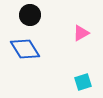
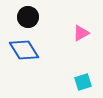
black circle: moved 2 px left, 2 px down
blue diamond: moved 1 px left, 1 px down
